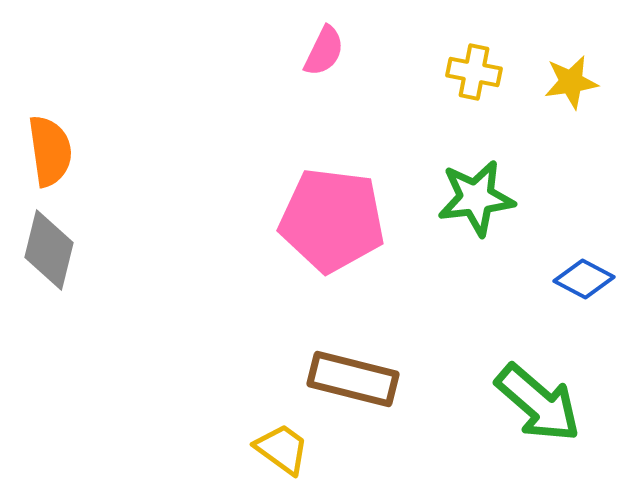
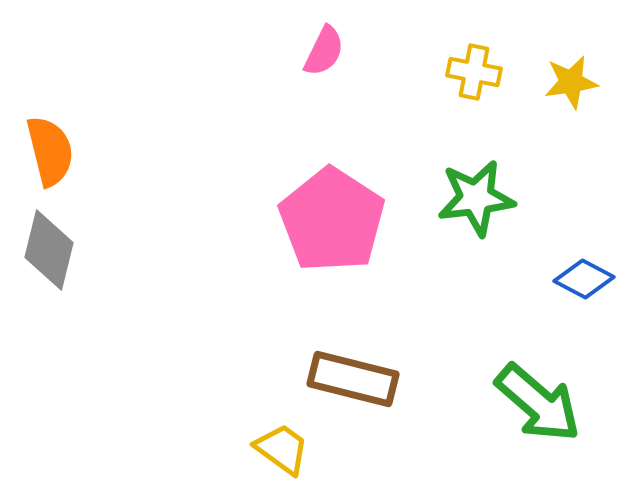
orange semicircle: rotated 6 degrees counterclockwise
pink pentagon: rotated 26 degrees clockwise
